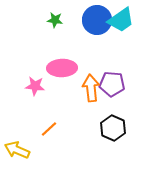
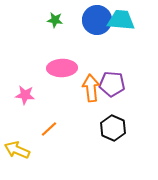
cyan trapezoid: rotated 140 degrees counterclockwise
pink star: moved 10 px left, 9 px down
